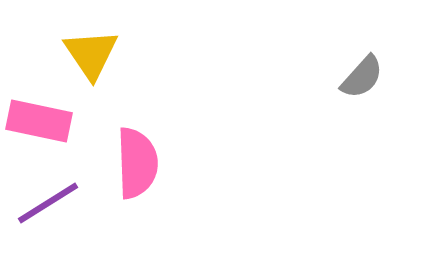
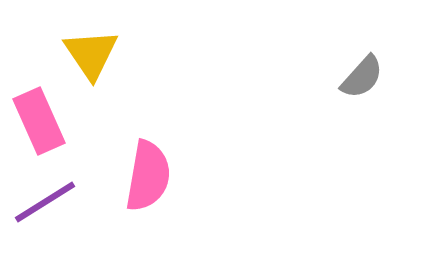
pink rectangle: rotated 54 degrees clockwise
pink semicircle: moved 11 px right, 13 px down; rotated 12 degrees clockwise
purple line: moved 3 px left, 1 px up
